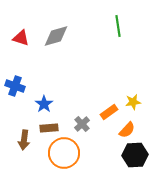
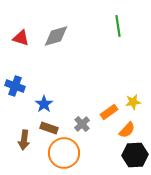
brown rectangle: rotated 24 degrees clockwise
